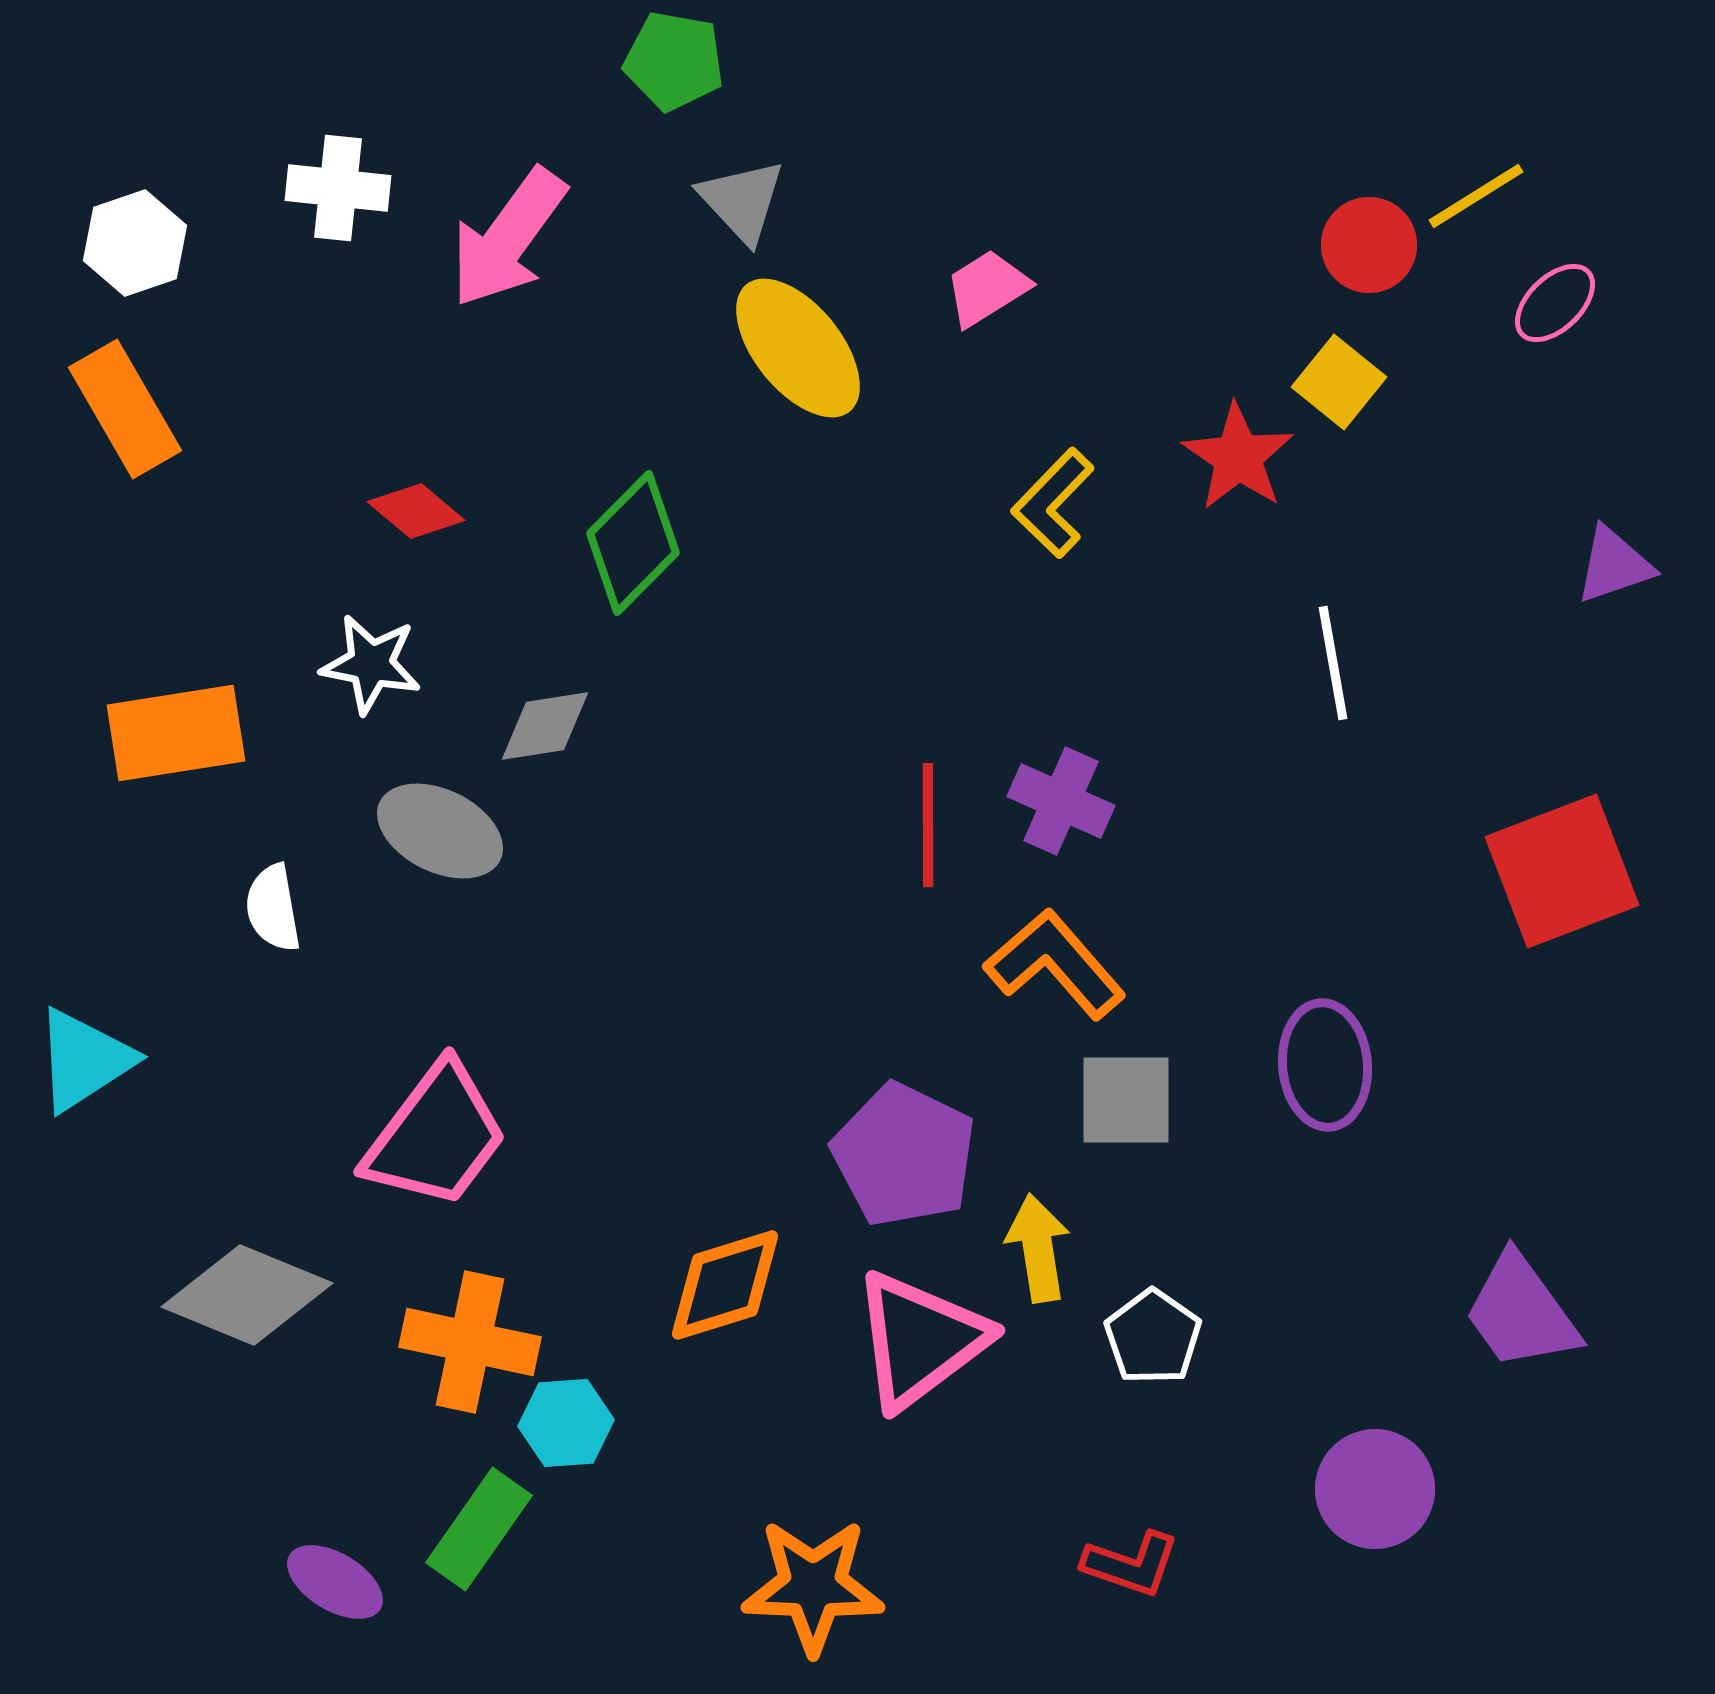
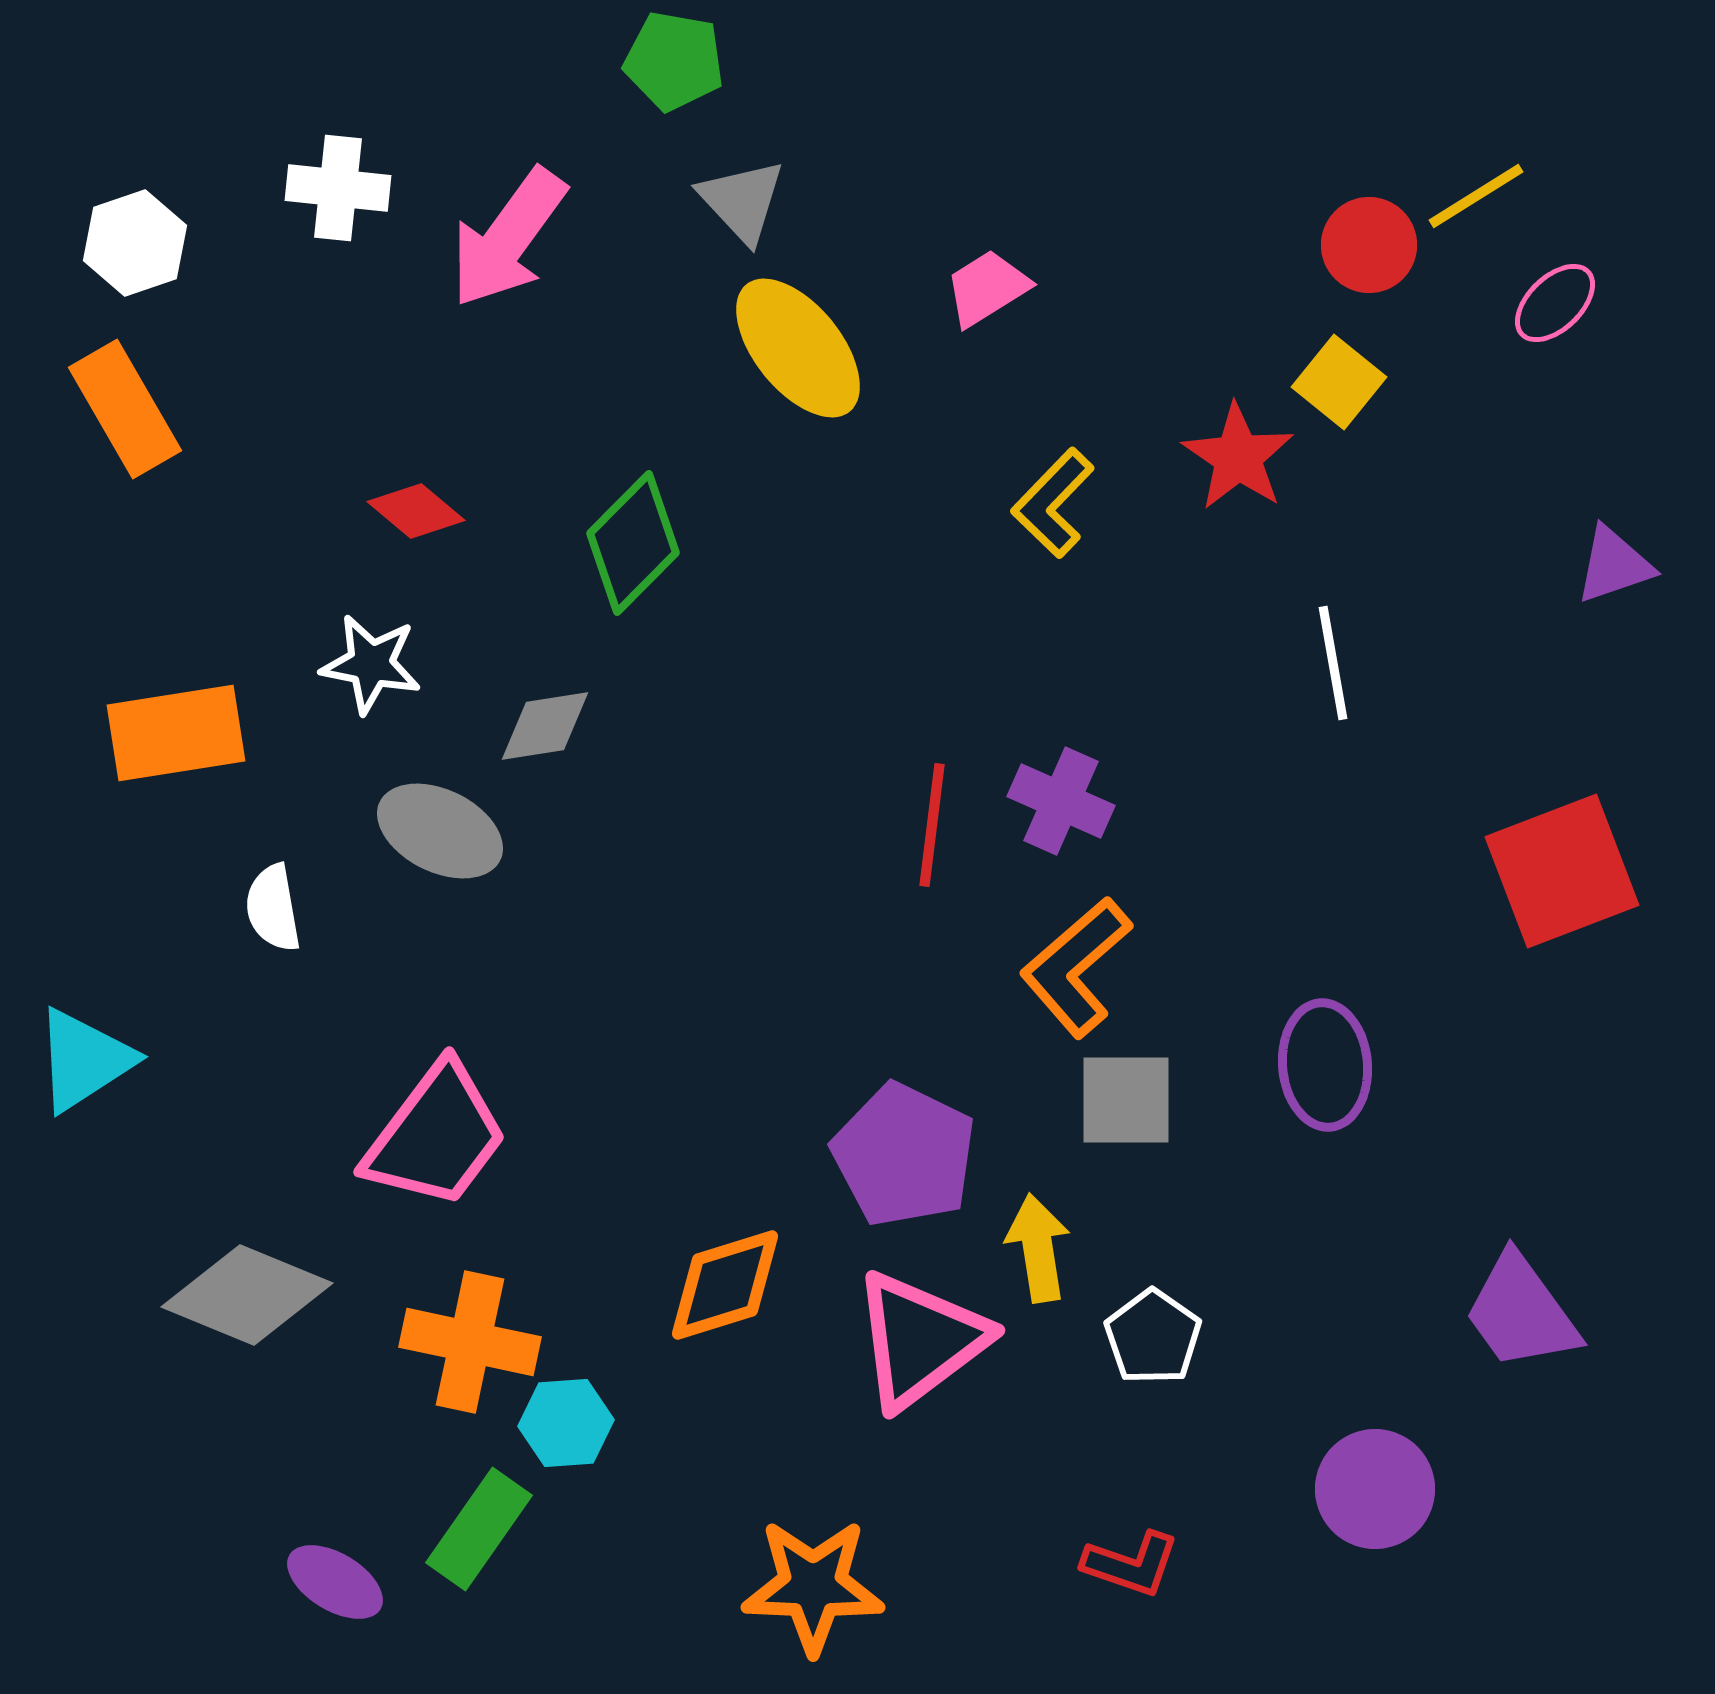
red line at (928, 825): moved 4 px right; rotated 7 degrees clockwise
orange L-shape at (1055, 964): moved 21 px right, 3 px down; rotated 90 degrees counterclockwise
